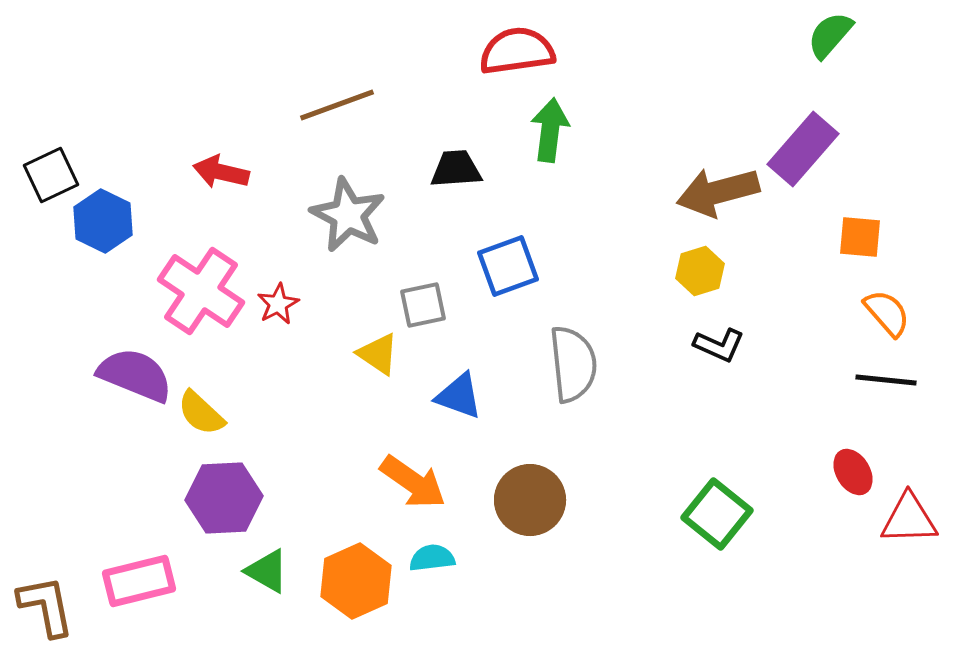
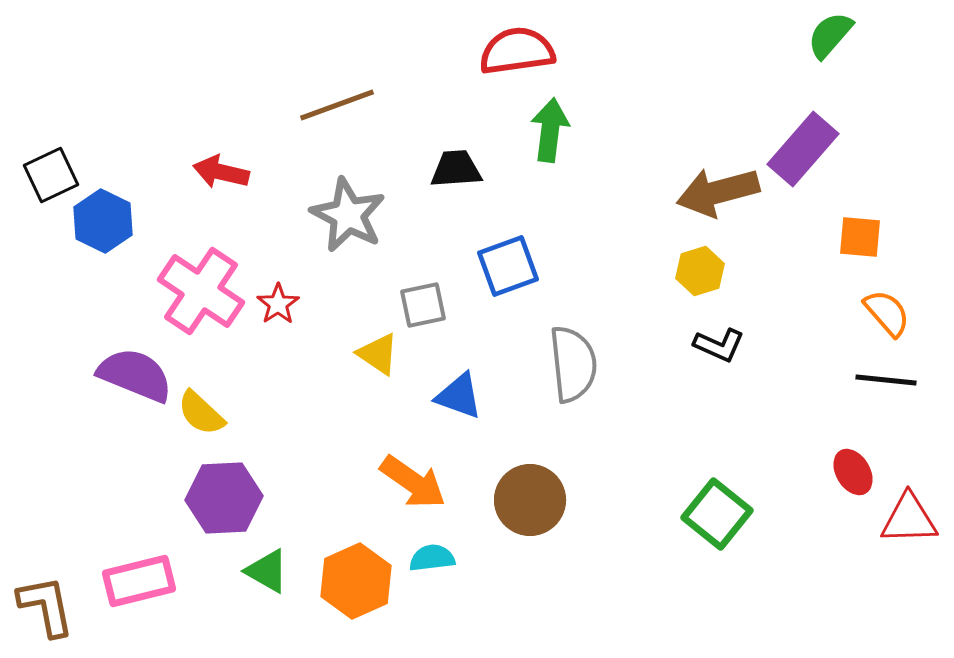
red star: rotated 6 degrees counterclockwise
